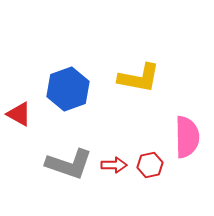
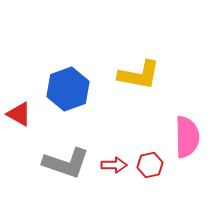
yellow L-shape: moved 3 px up
gray L-shape: moved 3 px left, 1 px up
